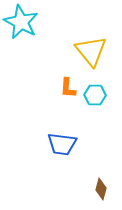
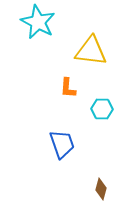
cyan star: moved 17 px right
yellow triangle: rotated 44 degrees counterclockwise
cyan hexagon: moved 7 px right, 14 px down
blue trapezoid: rotated 116 degrees counterclockwise
